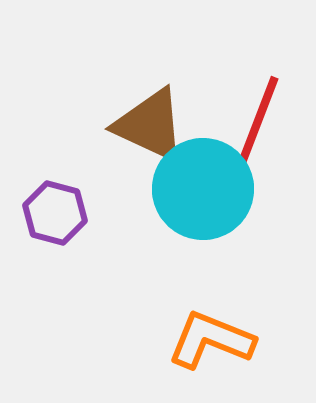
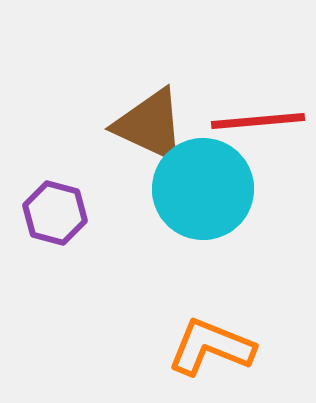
red line: rotated 64 degrees clockwise
orange L-shape: moved 7 px down
